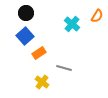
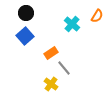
orange rectangle: moved 12 px right
gray line: rotated 35 degrees clockwise
yellow cross: moved 9 px right, 2 px down
